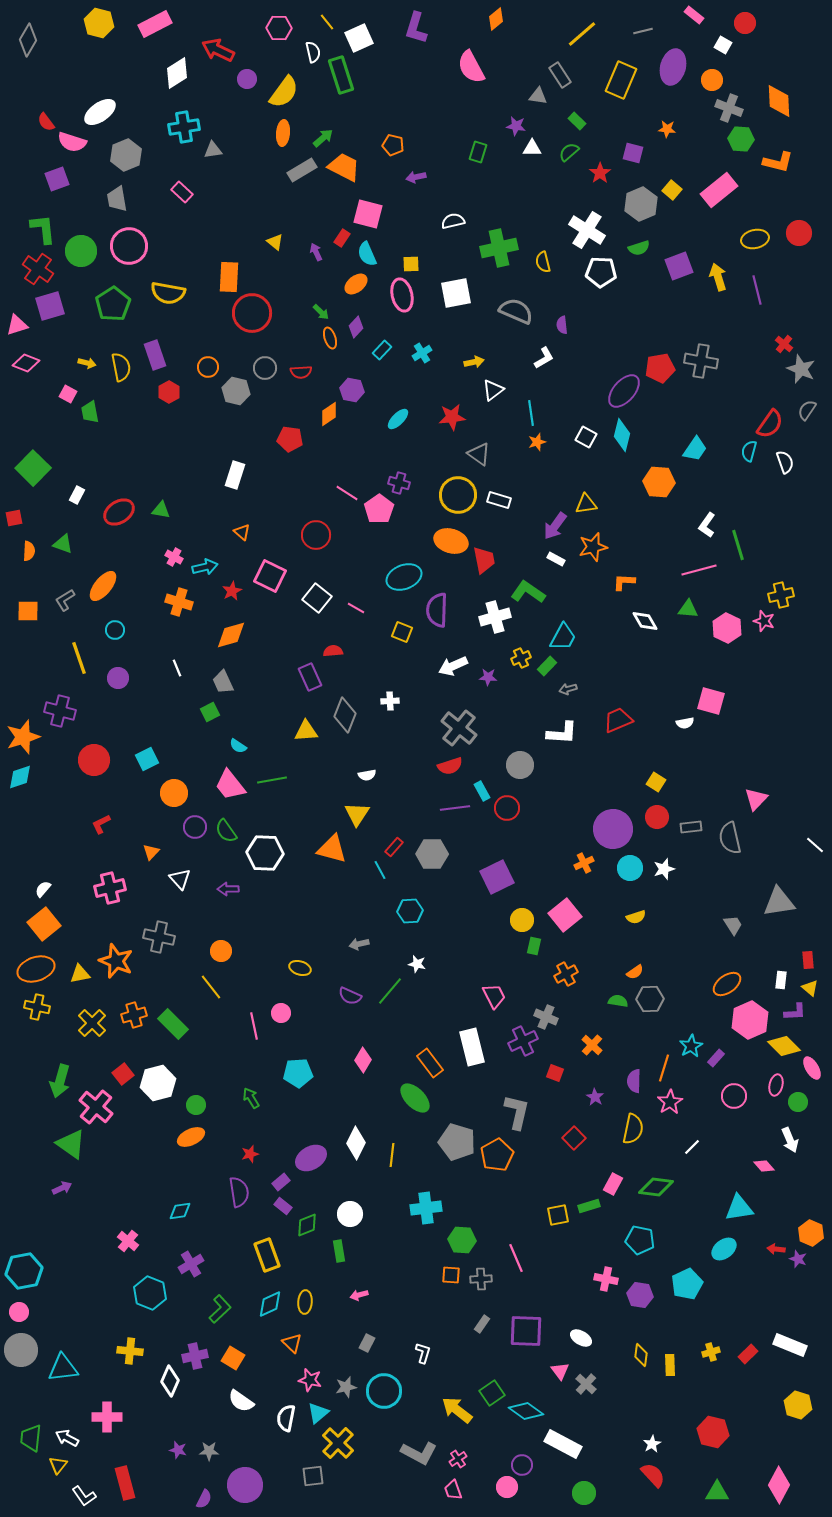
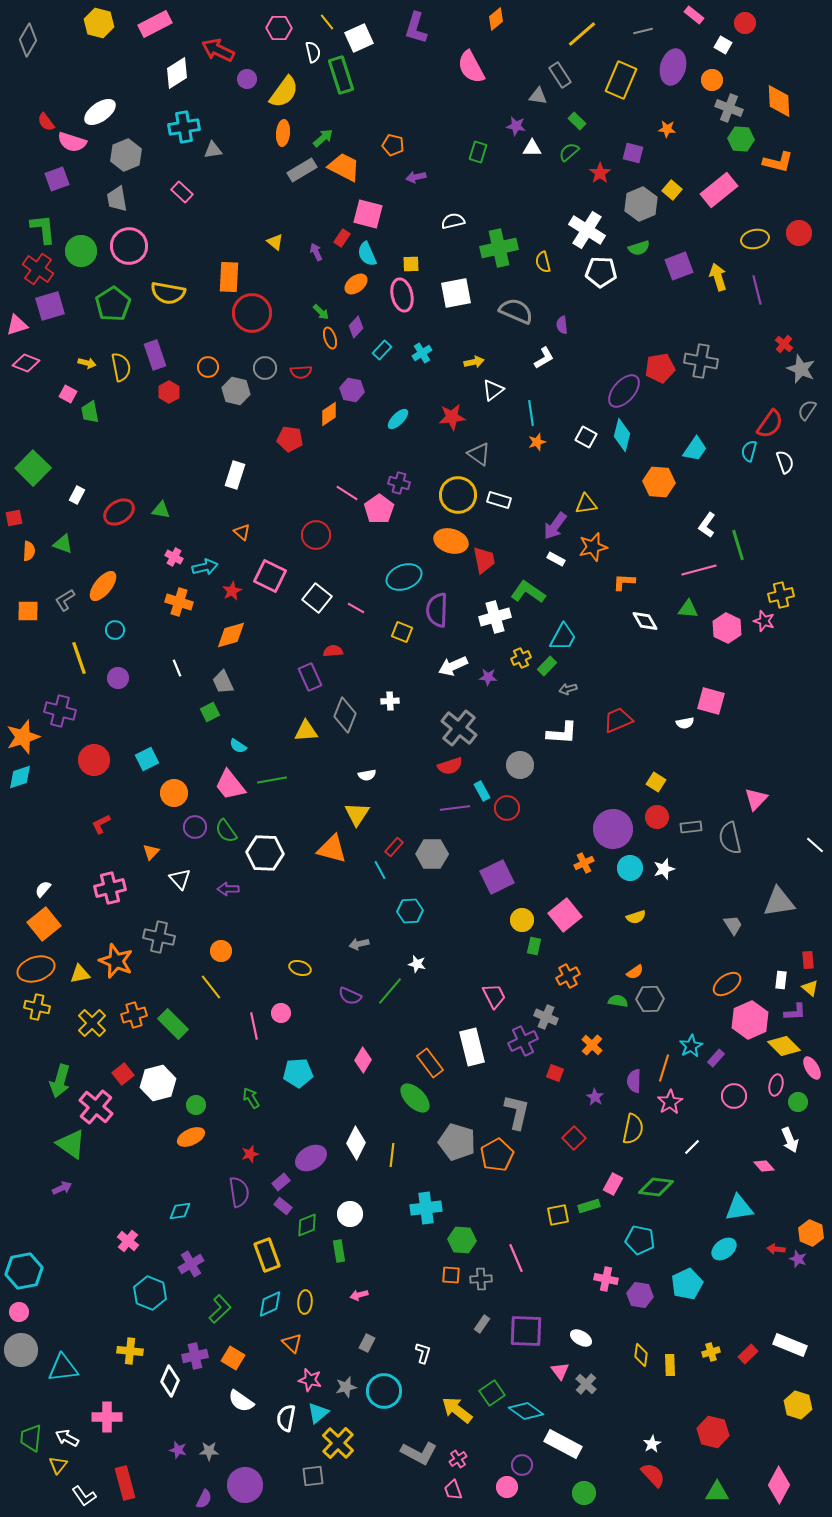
orange cross at (566, 974): moved 2 px right, 2 px down
